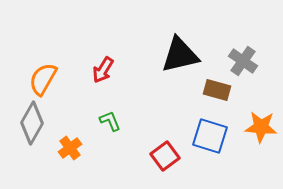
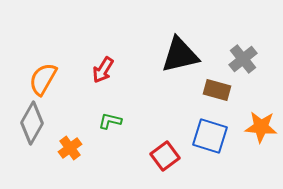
gray cross: moved 2 px up; rotated 16 degrees clockwise
green L-shape: rotated 55 degrees counterclockwise
